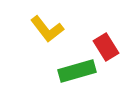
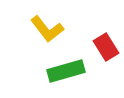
green rectangle: moved 11 px left
